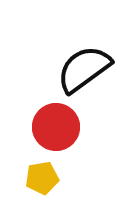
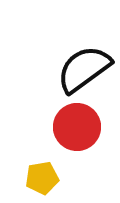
red circle: moved 21 px right
